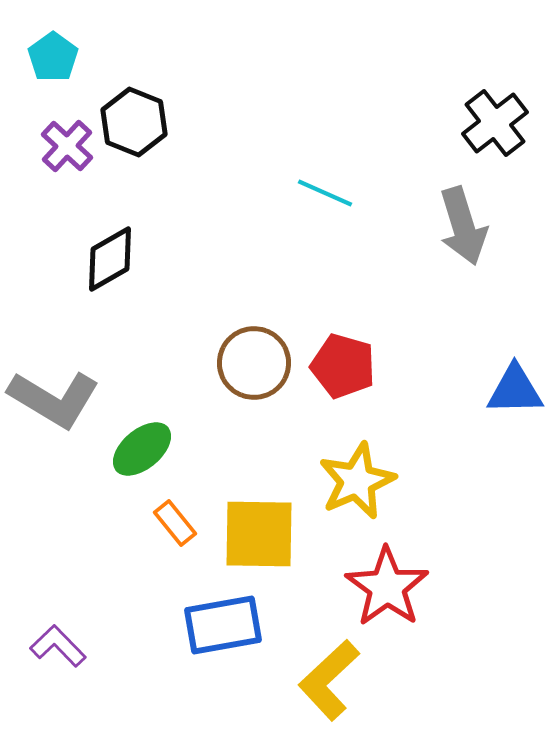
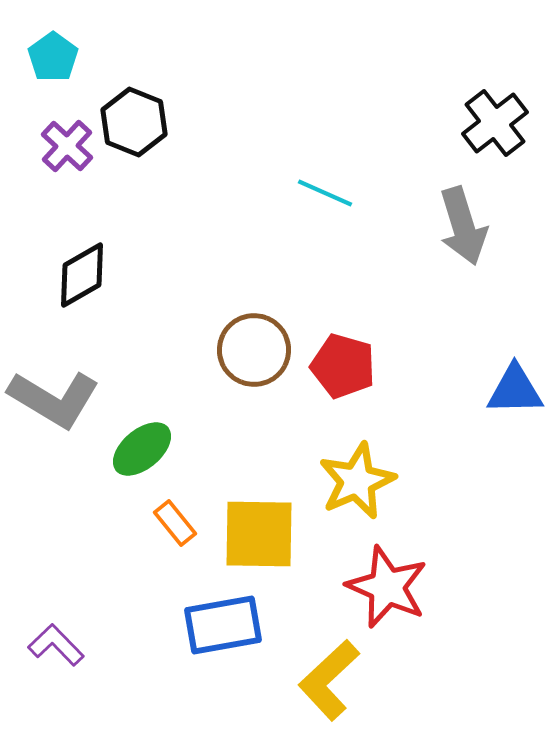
black diamond: moved 28 px left, 16 px down
brown circle: moved 13 px up
red star: rotated 12 degrees counterclockwise
purple L-shape: moved 2 px left, 1 px up
